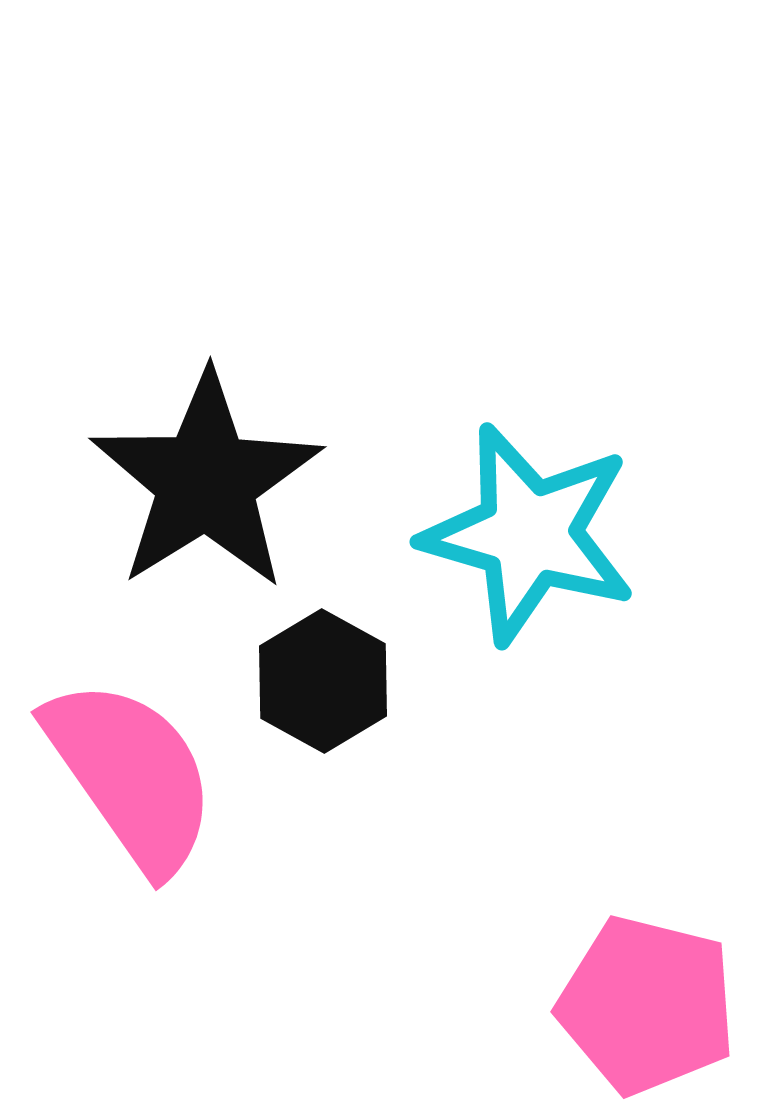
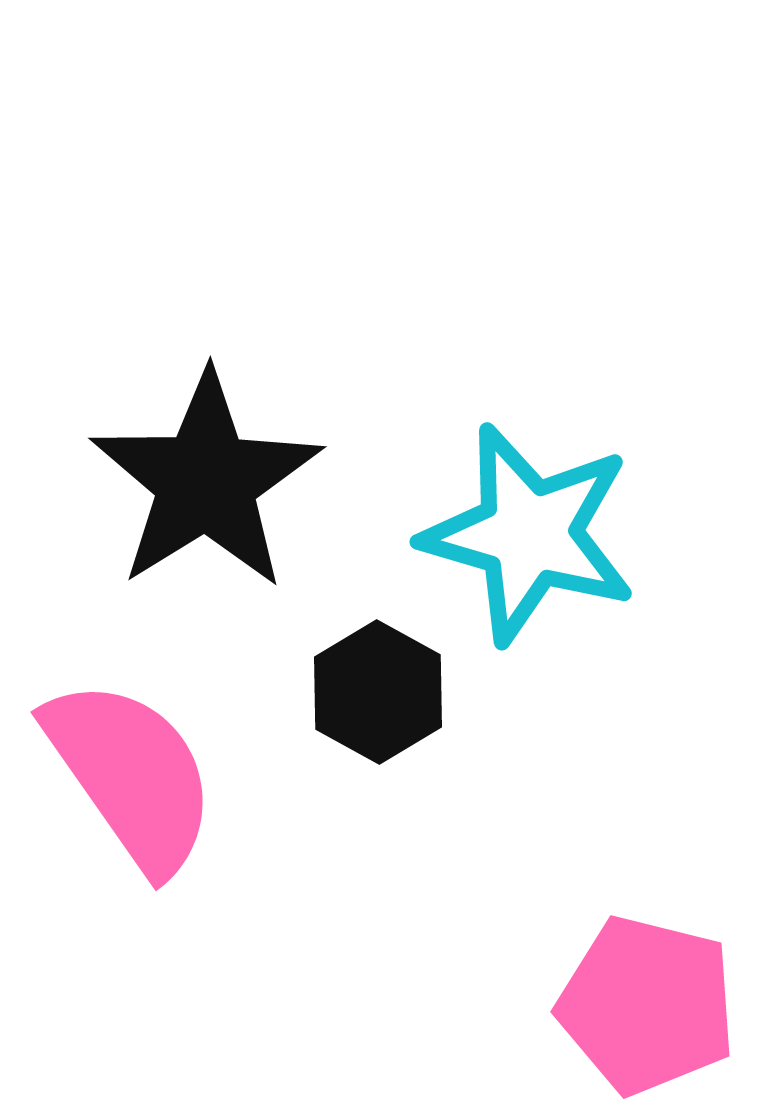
black hexagon: moved 55 px right, 11 px down
